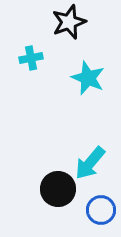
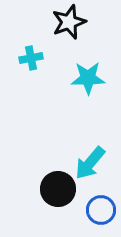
cyan star: rotated 24 degrees counterclockwise
